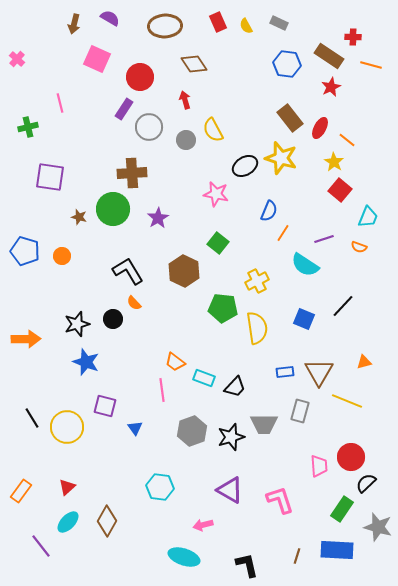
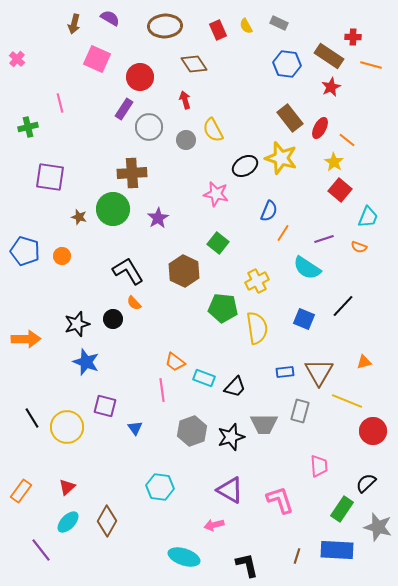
red rectangle at (218, 22): moved 8 px down
cyan semicircle at (305, 265): moved 2 px right, 3 px down
red circle at (351, 457): moved 22 px right, 26 px up
pink arrow at (203, 525): moved 11 px right
purple line at (41, 546): moved 4 px down
